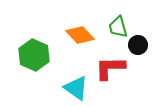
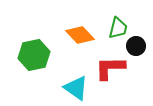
green trapezoid: moved 1 px down; rotated 150 degrees counterclockwise
black circle: moved 2 px left, 1 px down
green hexagon: rotated 24 degrees clockwise
